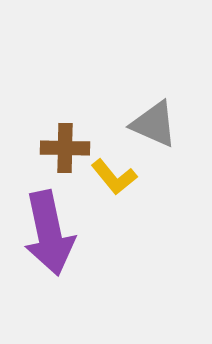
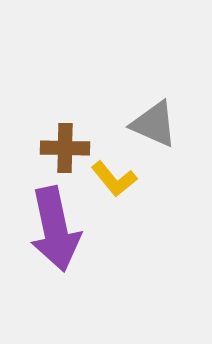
yellow L-shape: moved 2 px down
purple arrow: moved 6 px right, 4 px up
